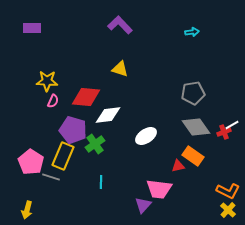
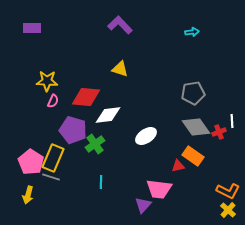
white line: moved 4 px up; rotated 64 degrees counterclockwise
red cross: moved 5 px left
yellow rectangle: moved 10 px left, 2 px down
yellow arrow: moved 1 px right, 15 px up
